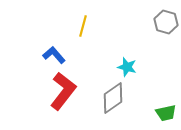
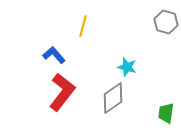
red L-shape: moved 1 px left, 1 px down
green trapezoid: rotated 110 degrees clockwise
